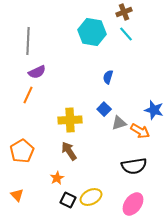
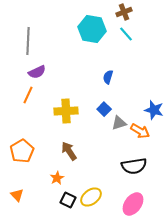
cyan hexagon: moved 3 px up
yellow cross: moved 4 px left, 9 px up
yellow ellipse: rotated 10 degrees counterclockwise
